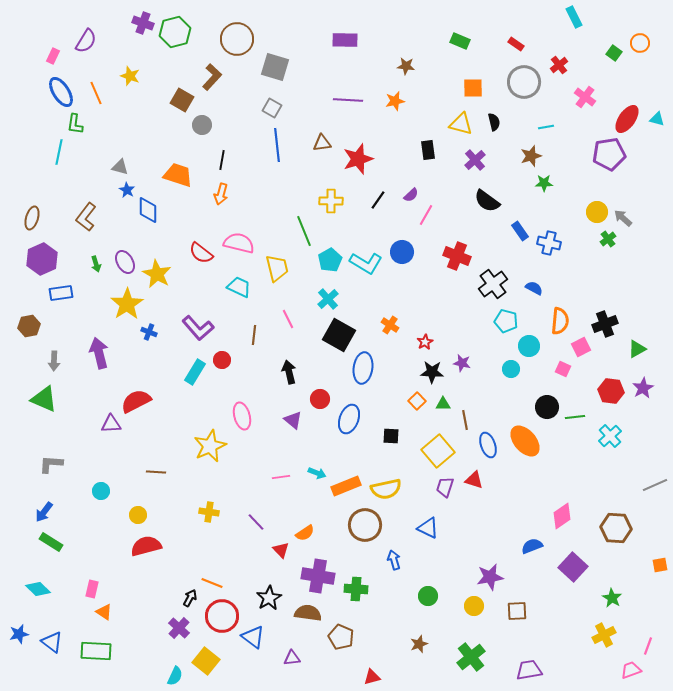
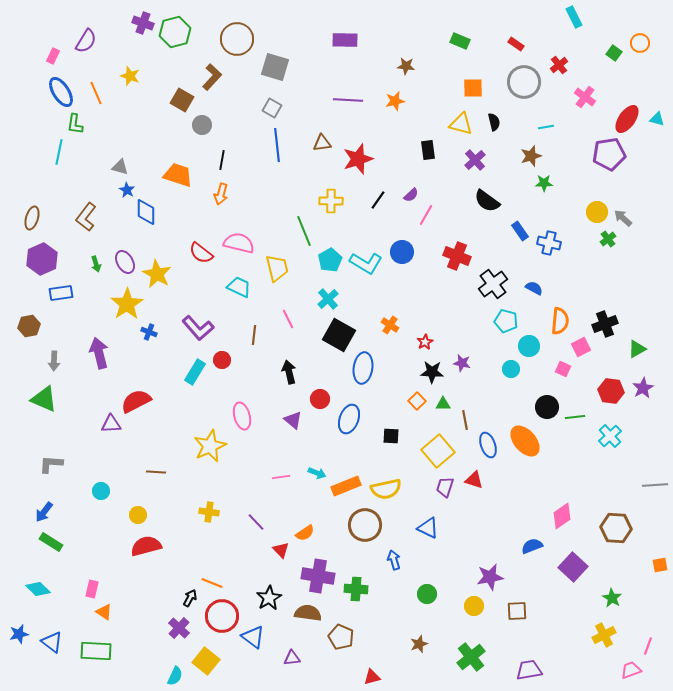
blue diamond at (148, 210): moved 2 px left, 2 px down
gray line at (655, 485): rotated 20 degrees clockwise
green circle at (428, 596): moved 1 px left, 2 px up
